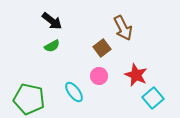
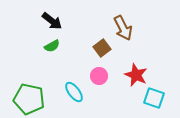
cyan square: moved 1 px right; rotated 30 degrees counterclockwise
